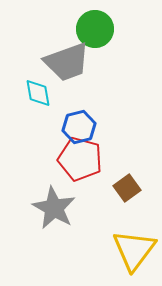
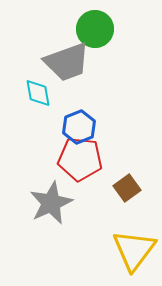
blue hexagon: rotated 8 degrees counterclockwise
red pentagon: rotated 9 degrees counterclockwise
gray star: moved 3 px left, 5 px up; rotated 18 degrees clockwise
